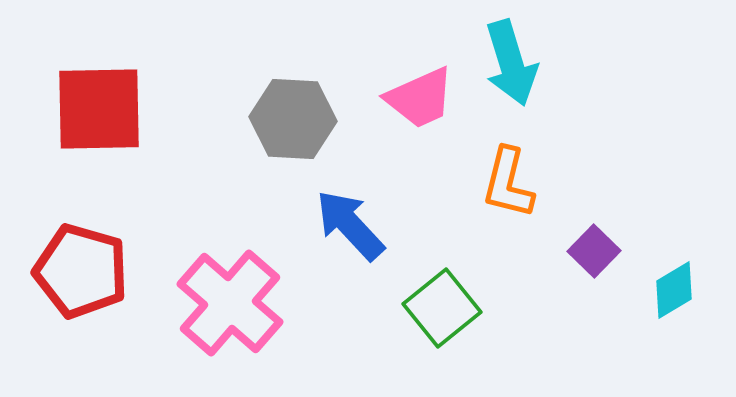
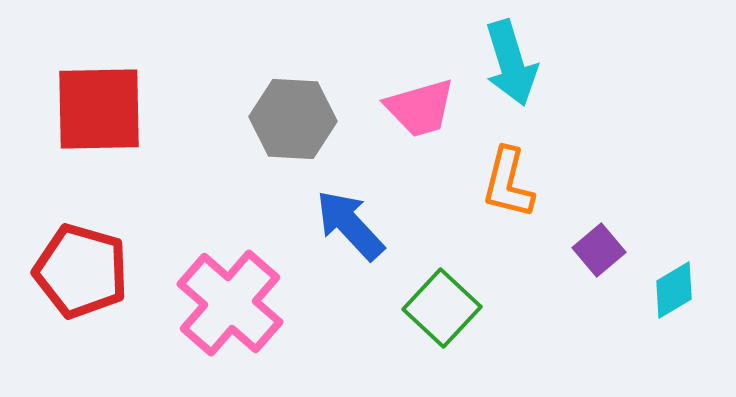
pink trapezoid: moved 10 px down; rotated 8 degrees clockwise
purple square: moved 5 px right, 1 px up; rotated 6 degrees clockwise
green square: rotated 8 degrees counterclockwise
